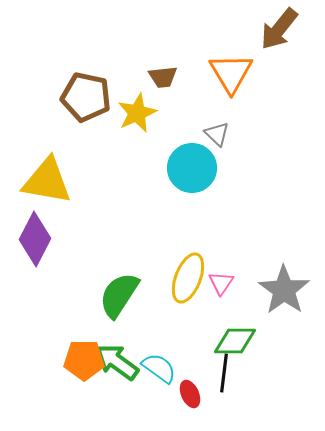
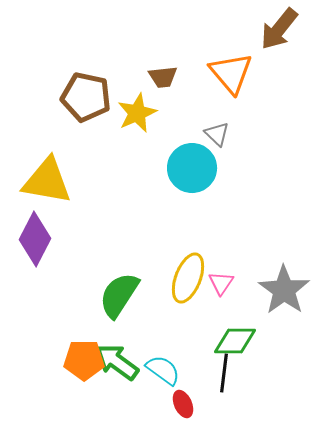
orange triangle: rotated 9 degrees counterclockwise
cyan semicircle: moved 4 px right, 2 px down
red ellipse: moved 7 px left, 10 px down
